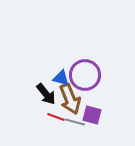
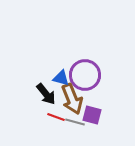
brown arrow: moved 2 px right
